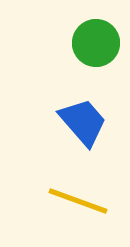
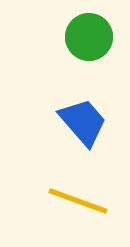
green circle: moved 7 px left, 6 px up
